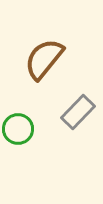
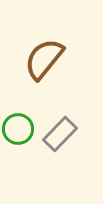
gray rectangle: moved 18 px left, 22 px down
